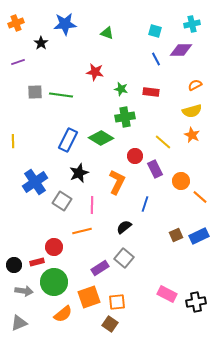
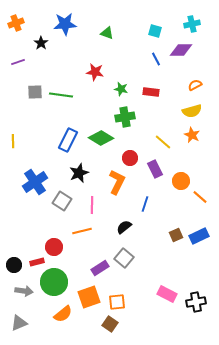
red circle at (135, 156): moved 5 px left, 2 px down
